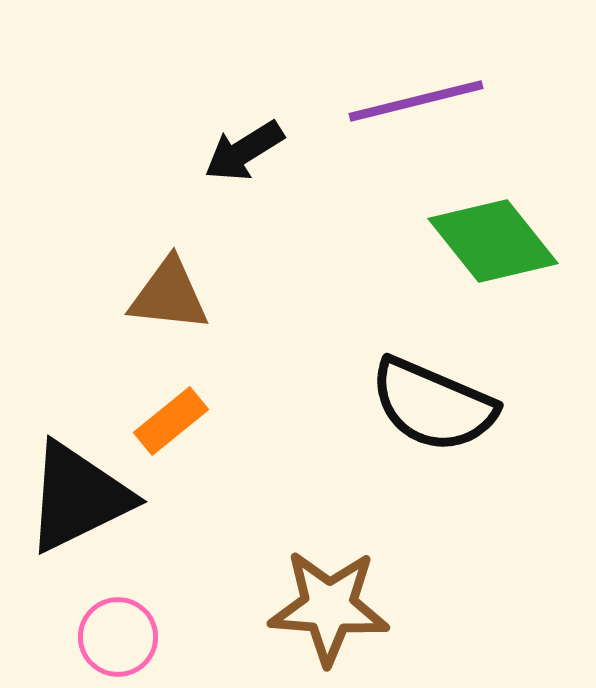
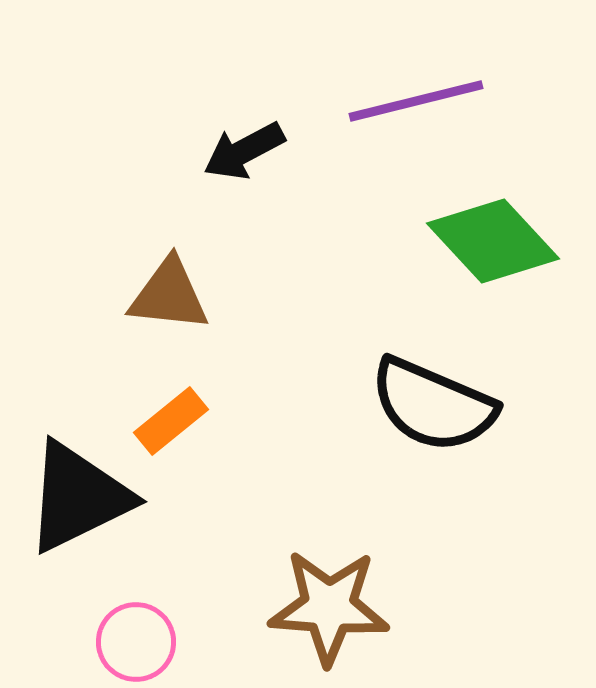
black arrow: rotated 4 degrees clockwise
green diamond: rotated 4 degrees counterclockwise
pink circle: moved 18 px right, 5 px down
